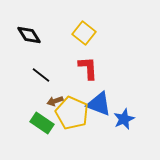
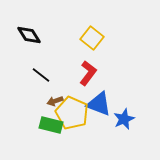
yellow square: moved 8 px right, 5 px down
red L-shape: moved 5 px down; rotated 40 degrees clockwise
green rectangle: moved 9 px right, 2 px down; rotated 20 degrees counterclockwise
